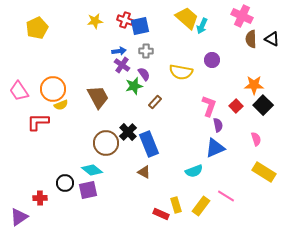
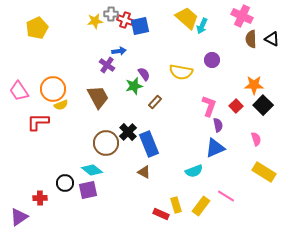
gray cross at (146, 51): moved 35 px left, 37 px up
purple cross at (122, 65): moved 15 px left
